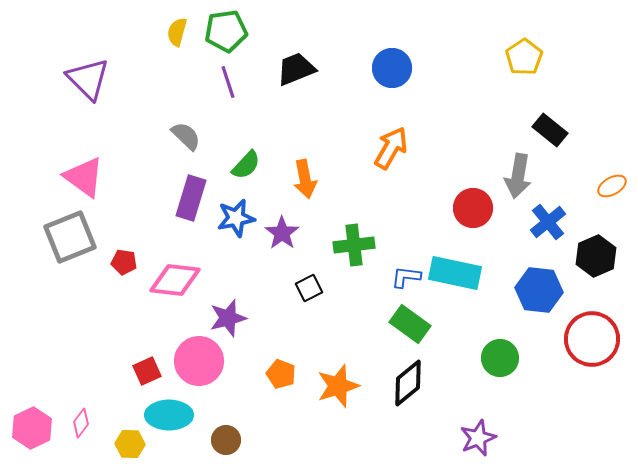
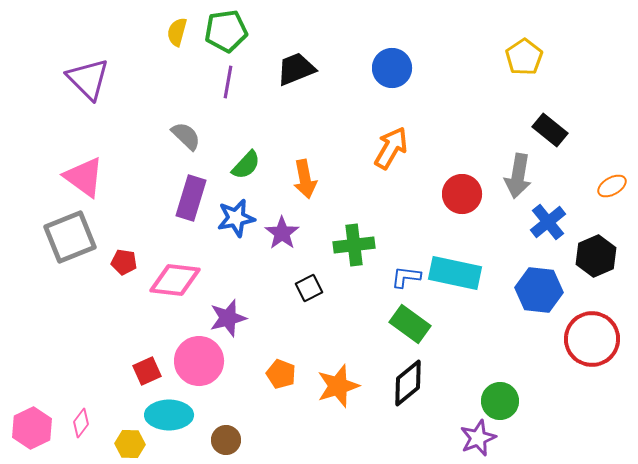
purple line at (228, 82): rotated 28 degrees clockwise
red circle at (473, 208): moved 11 px left, 14 px up
green circle at (500, 358): moved 43 px down
